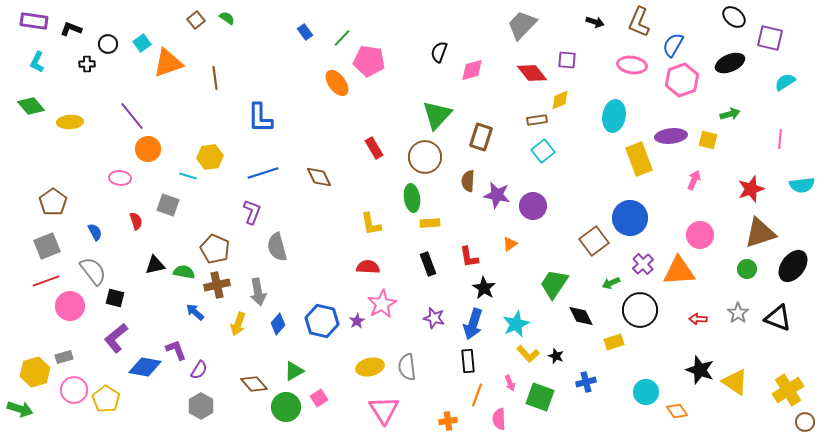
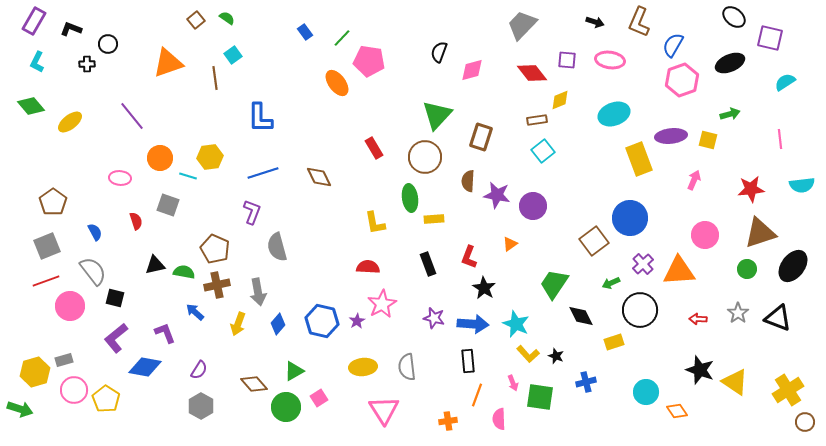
purple rectangle at (34, 21): rotated 68 degrees counterclockwise
cyan square at (142, 43): moved 91 px right, 12 px down
pink ellipse at (632, 65): moved 22 px left, 5 px up
cyan ellipse at (614, 116): moved 2 px up; rotated 60 degrees clockwise
yellow ellipse at (70, 122): rotated 35 degrees counterclockwise
pink line at (780, 139): rotated 12 degrees counterclockwise
orange circle at (148, 149): moved 12 px right, 9 px down
red star at (751, 189): rotated 12 degrees clockwise
green ellipse at (412, 198): moved 2 px left
yellow rectangle at (430, 223): moved 4 px right, 4 px up
yellow L-shape at (371, 224): moved 4 px right, 1 px up
pink circle at (700, 235): moved 5 px right
red L-shape at (469, 257): rotated 30 degrees clockwise
blue arrow at (473, 324): rotated 104 degrees counterclockwise
cyan star at (516, 324): rotated 24 degrees counterclockwise
purple L-shape at (176, 350): moved 11 px left, 17 px up
gray rectangle at (64, 357): moved 3 px down
yellow ellipse at (370, 367): moved 7 px left; rotated 8 degrees clockwise
pink arrow at (510, 383): moved 3 px right
green square at (540, 397): rotated 12 degrees counterclockwise
